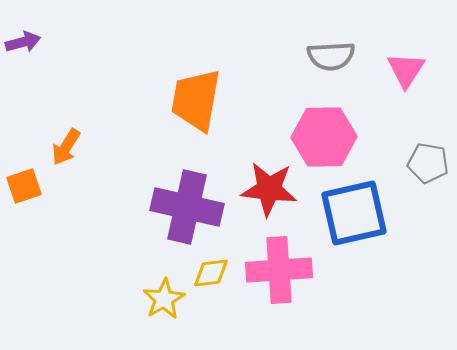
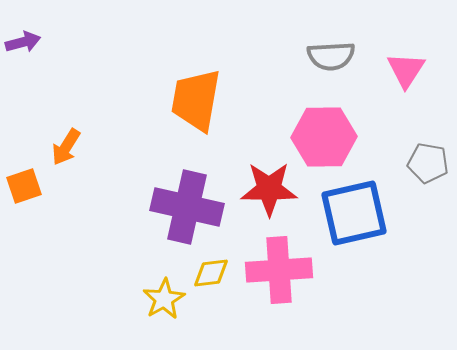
red star: rotated 6 degrees counterclockwise
